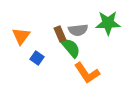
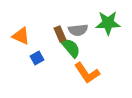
orange triangle: rotated 42 degrees counterclockwise
blue square: rotated 24 degrees clockwise
